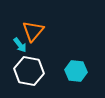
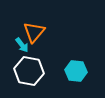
orange triangle: moved 1 px right, 1 px down
cyan arrow: moved 2 px right
